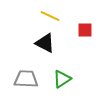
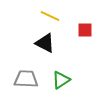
green triangle: moved 1 px left, 1 px down
